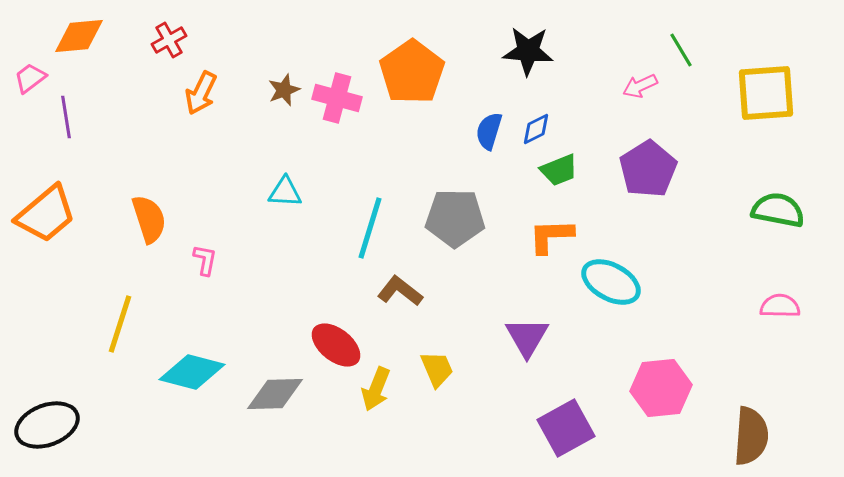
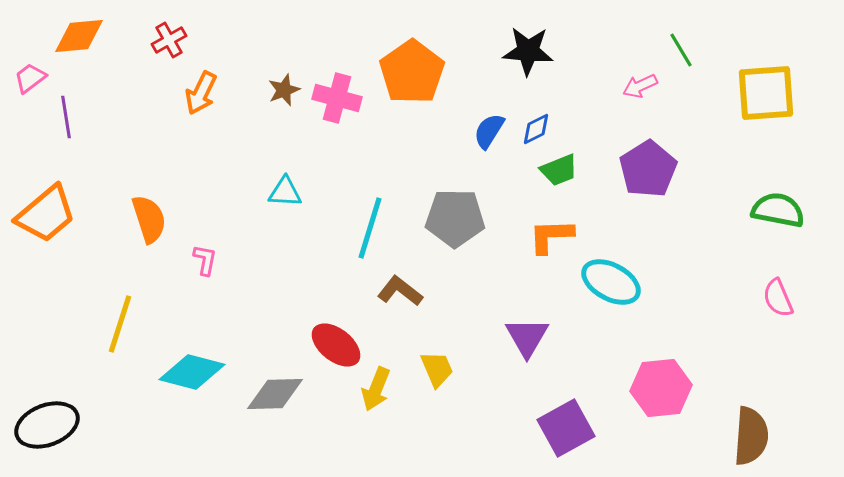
blue semicircle: rotated 15 degrees clockwise
pink semicircle: moved 2 px left, 8 px up; rotated 114 degrees counterclockwise
